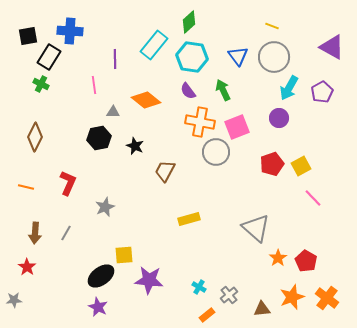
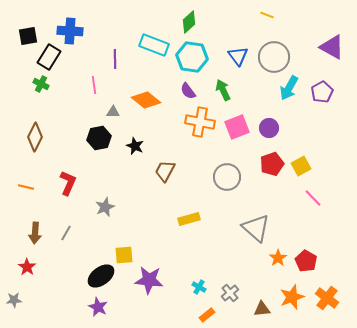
yellow line at (272, 26): moved 5 px left, 11 px up
cyan rectangle at (154, 45): rotated 72 degrees clockwise
purple circle at (279, 118): moved 10 px left, 10 px down
gray circle at (216, 152): moved 11 px right, 25 px down
gray cross at (229, 295): moved 1 px right, 2 px up
